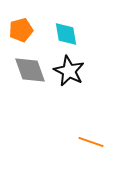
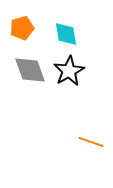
orange pentagon: moved 1 px right, 2 px up
black star: rotated 16 degrees clockwise
